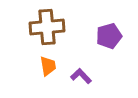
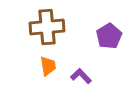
purple pentagon: rotated 15 degrees counterclockwise
